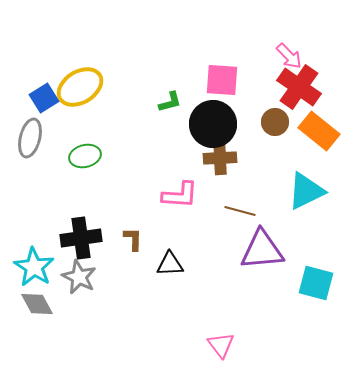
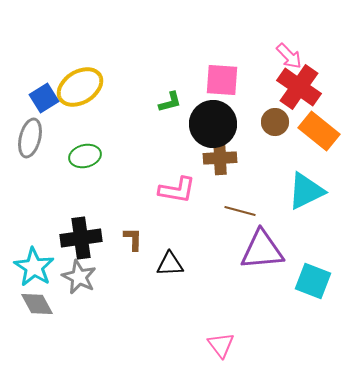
pink L-shape: moved 3 px left, 5 px up; rotated 6 degrees clockwise
cyan square: moved 3 px left, 2 px up; rotated 6 degrees clockwise
